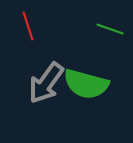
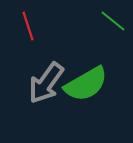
green line: moved 3 px right, 8 px up; rotated 20 degrees clockwise
green semicircle: rotated 45 degrees counterclockwise
